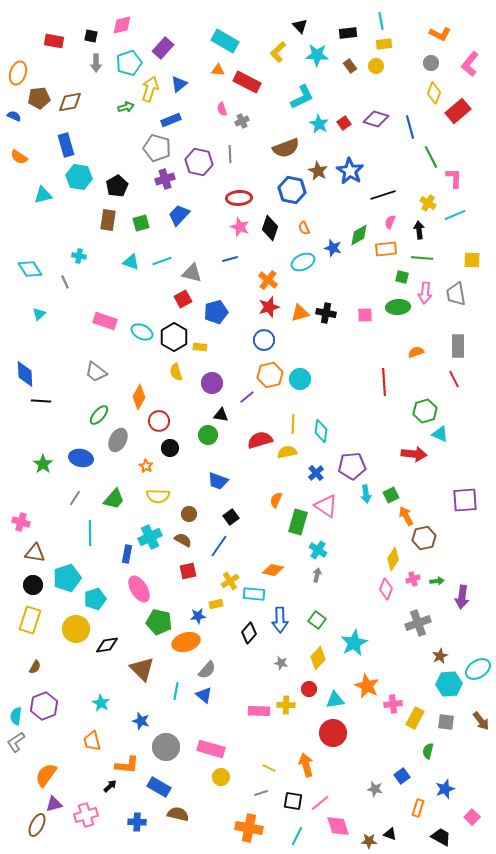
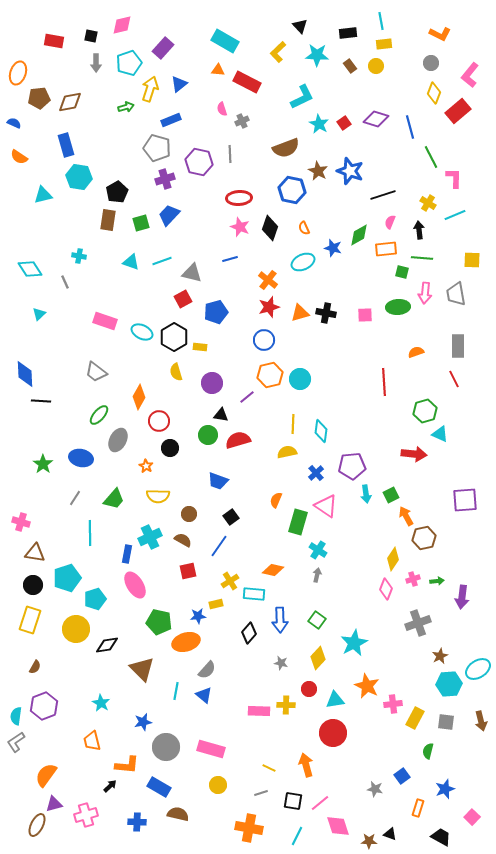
pink L-shape at (470, 64): moved 11 px down
blue semicircle at (14, 116): moved 7 px down
blue star at (350, 171): rotated 12 degrees counterclockwise
black pentagon at (117, 186): moved 6 px down
blue trapezoid at (179, 215): moved 10 px left
green square at (402, 277): moved 5 px up
red semicircle at (260, 440): moved 22 px left
pink ellipse at (139, 589): moved 4 px left, 4 px up
blue star at (141, 721): moved 2 px right, 1 px down; rotated 30 degrees counterclockwise
brown arrow at (481, 721): rotated 24 degrees clockwise
yellow circle at (221, 777): moved 3 px left, 8 px down
